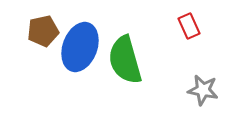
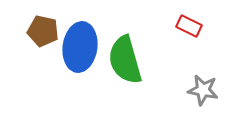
red rectangle: rotated 40 degrees counterclockwise
brown pentagon: rotated 24 degrees clockwise
blue ellipse: rotated 12 degrees counterclockwise
